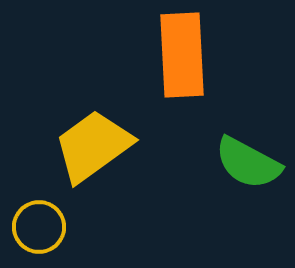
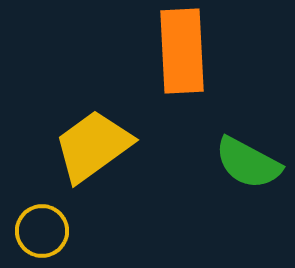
orange rectangle: moved 4 px up
yellow circle: moved 3 px right, 4 px down
